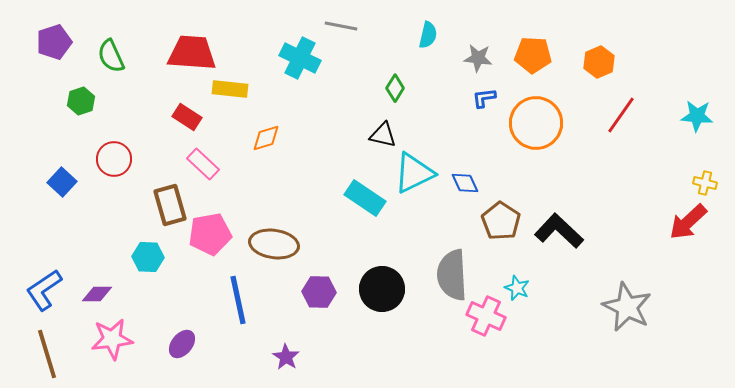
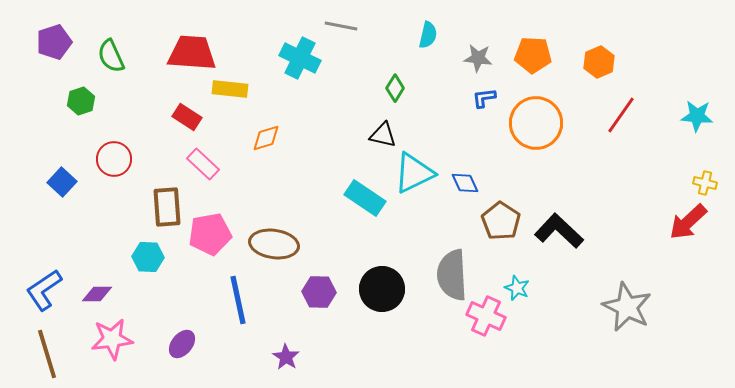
brown rectangle at (170, 205): moved 3 px left, 2 px down; rotated 12 degrees clockwise
